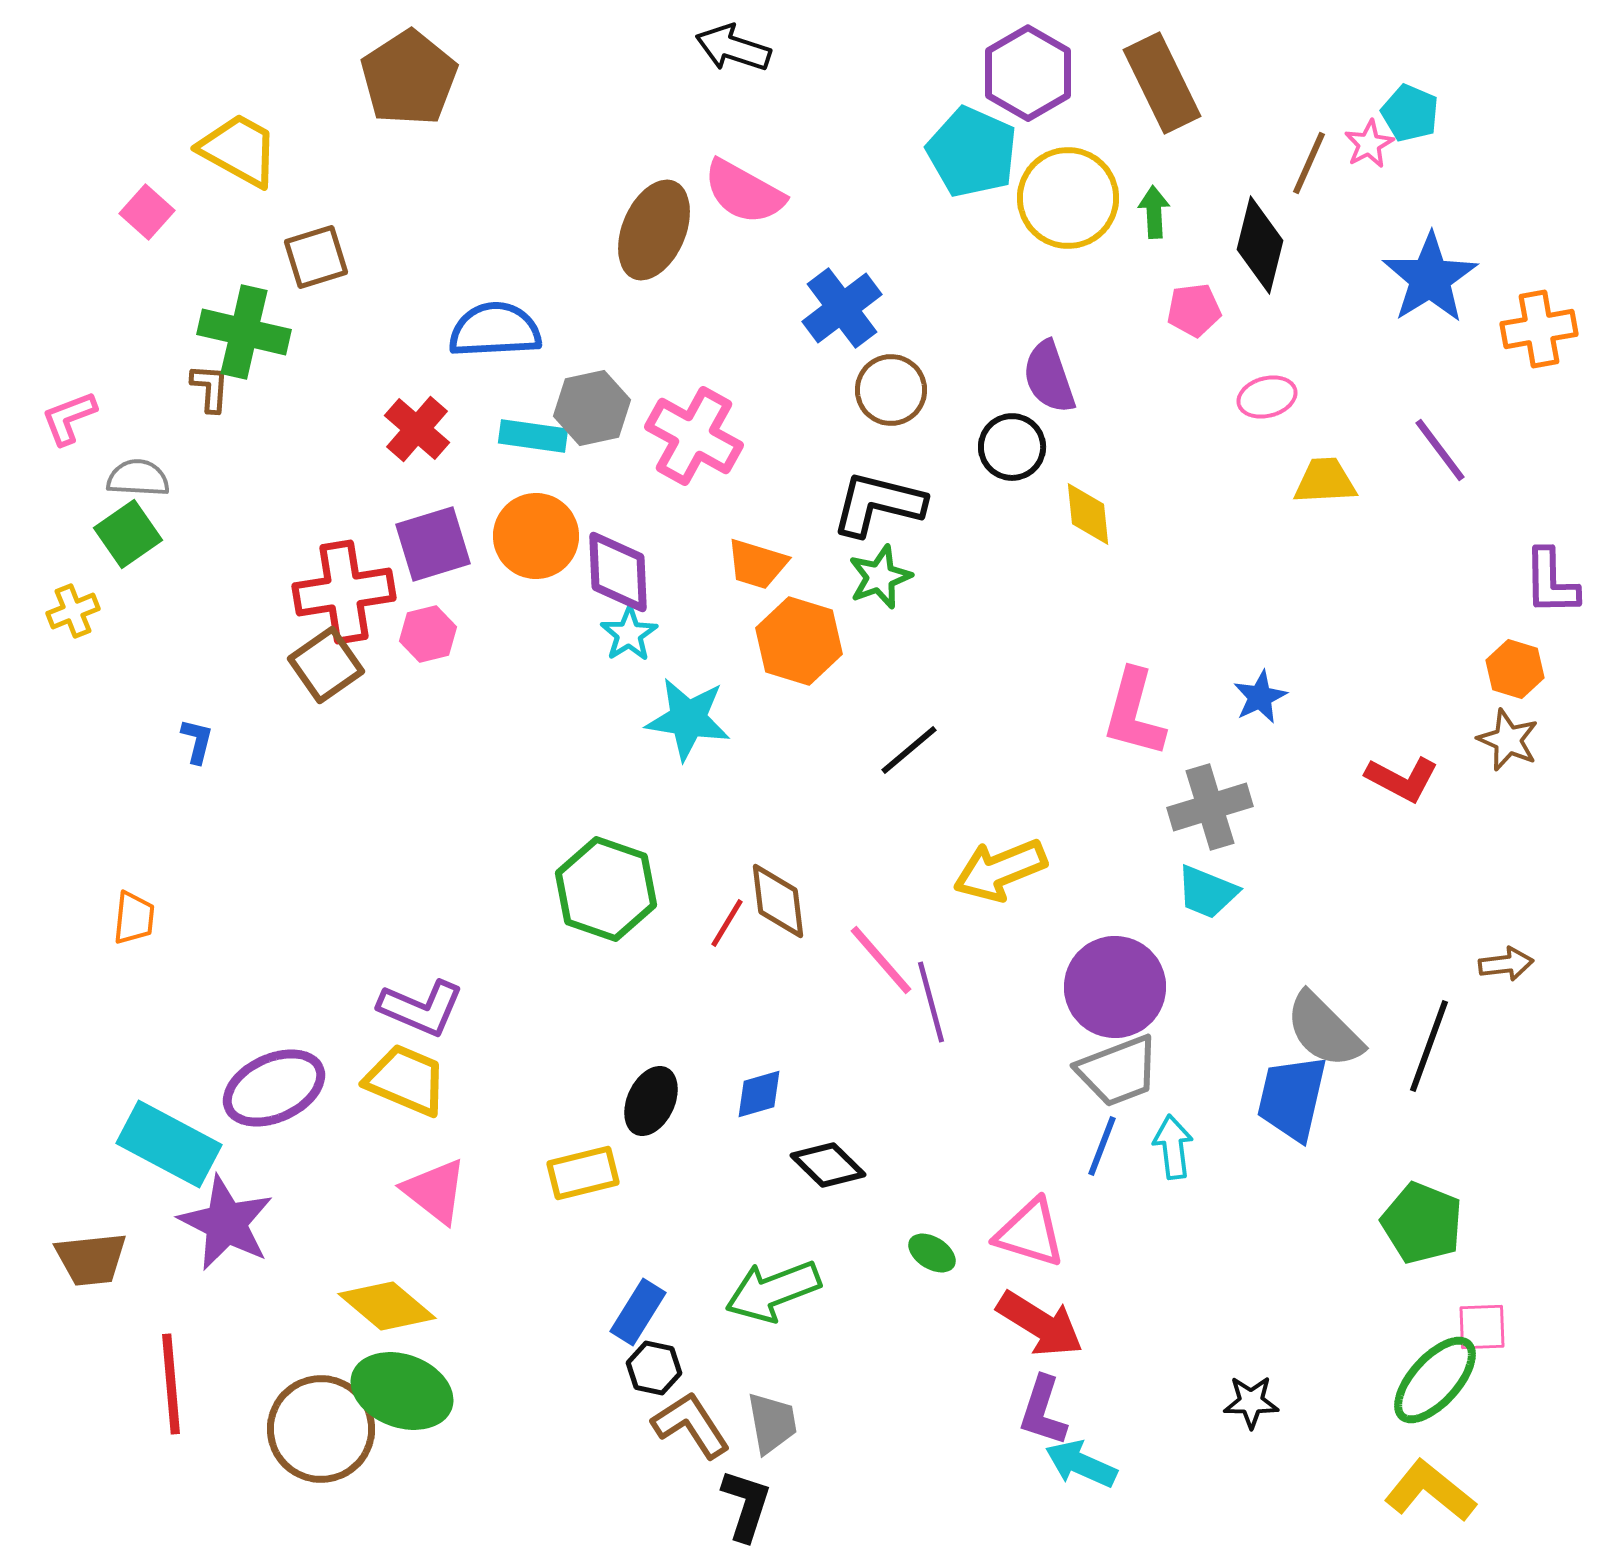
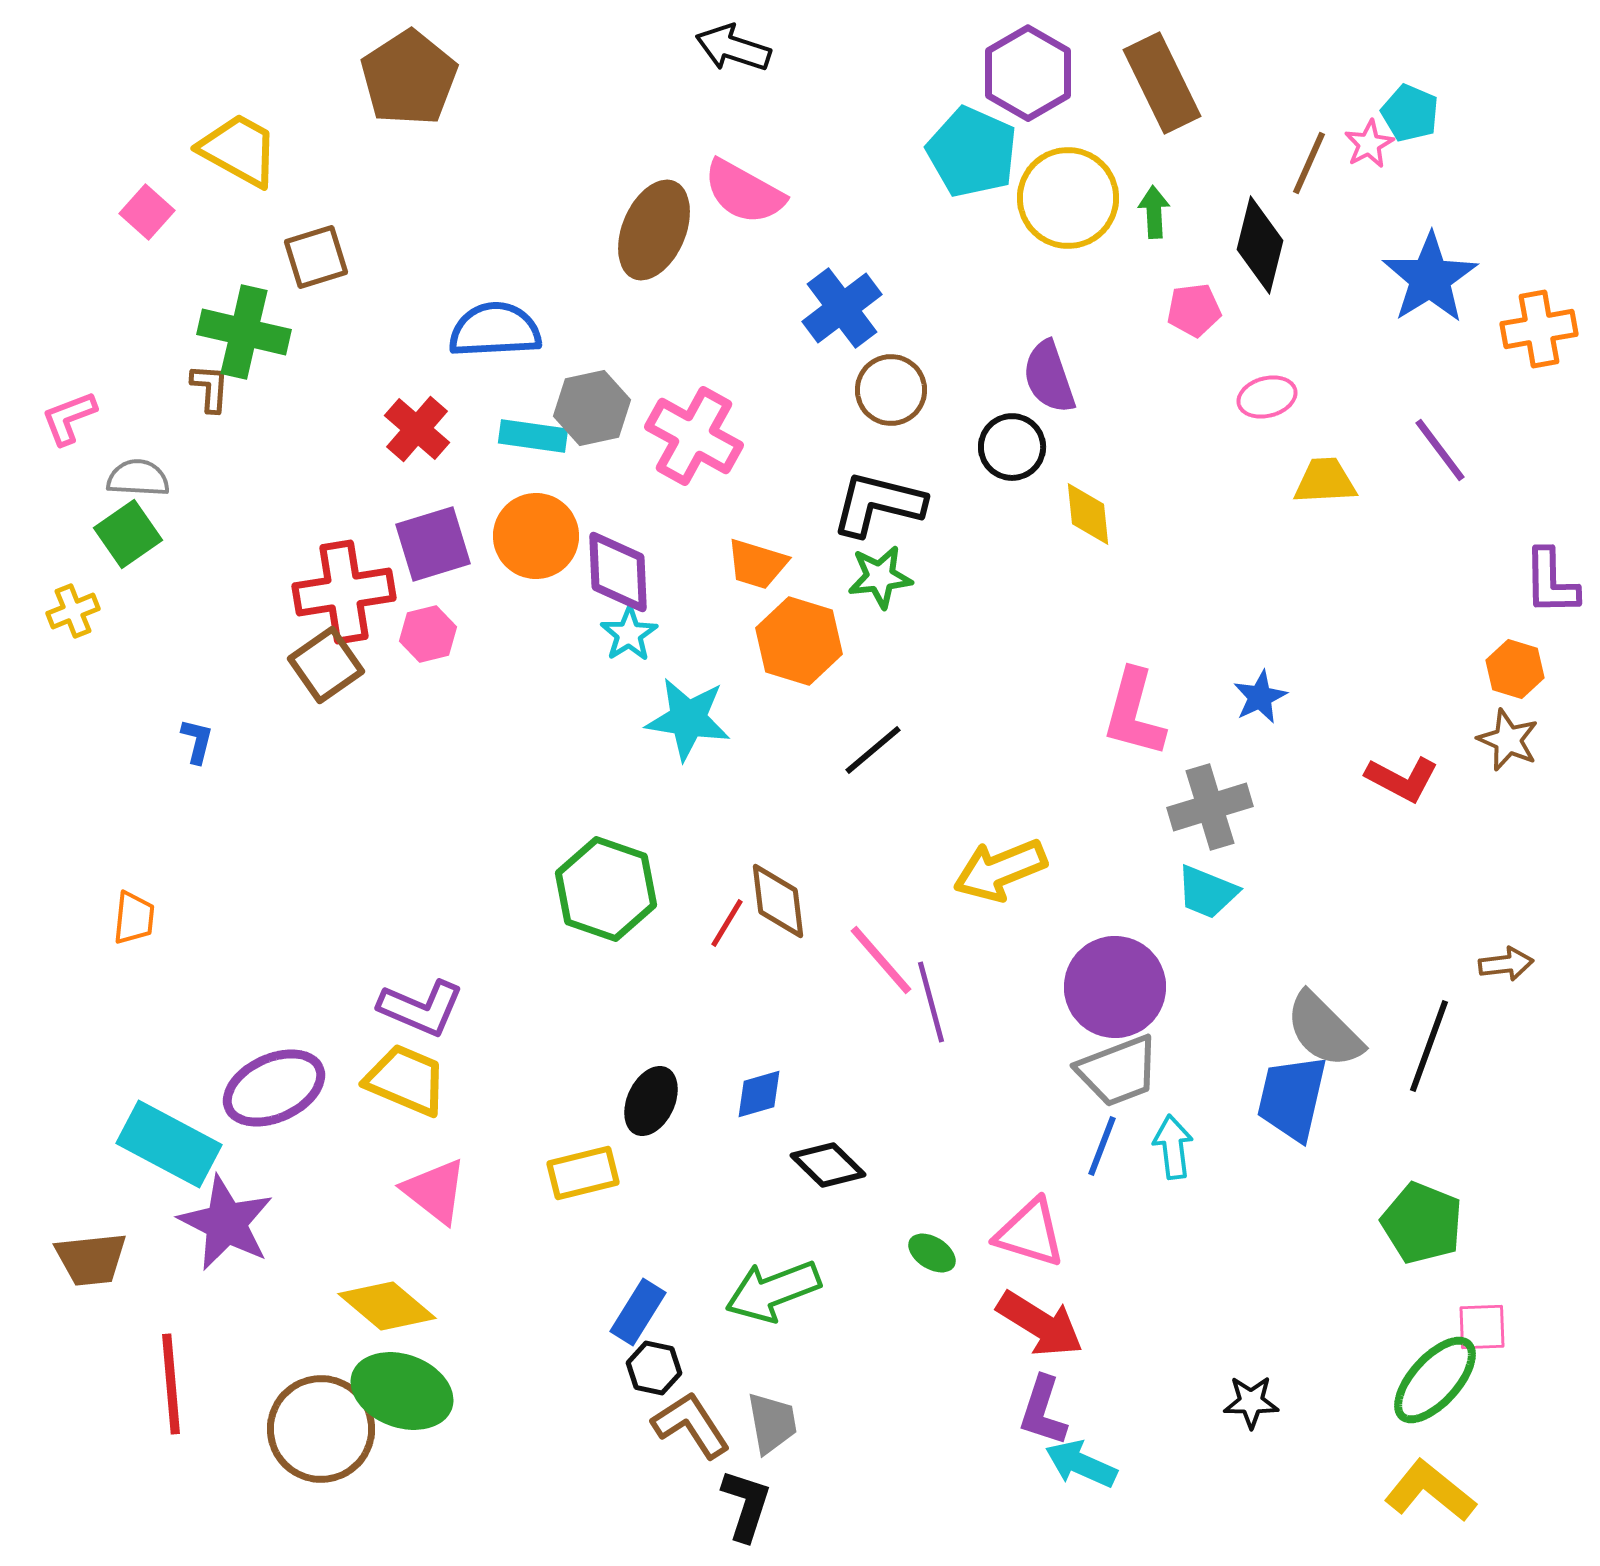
green star at (880, 577): rotated 14 degrees clockwise
black line at (909, 750): moved 36 px left
